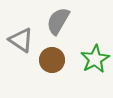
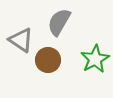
gray semicircle: moved 1 px right, 1 px down
brown circle: moved 4 px left
